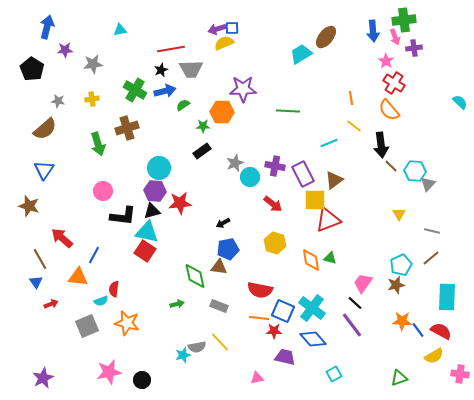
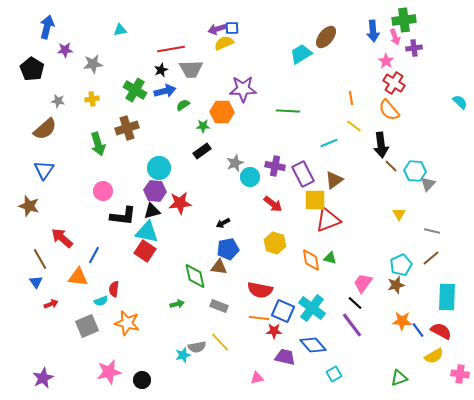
blue diamond at (313, 339): moved 6 px down
